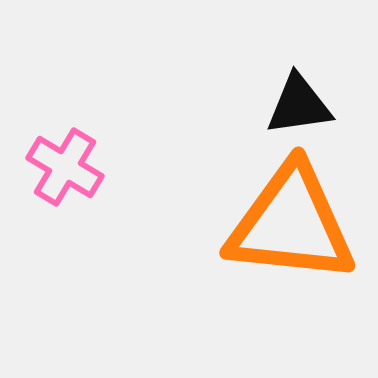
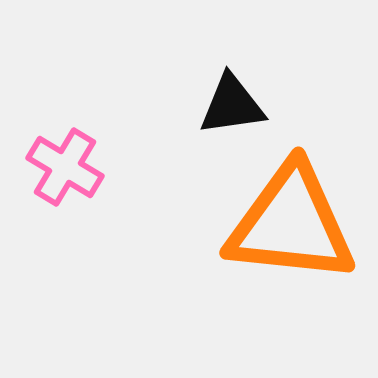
black triangle: moved 67 px left
